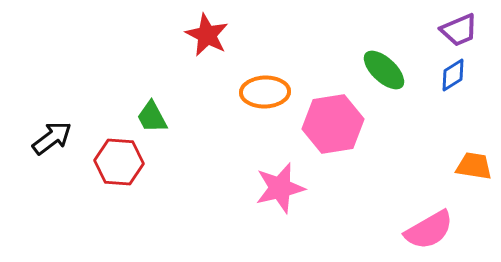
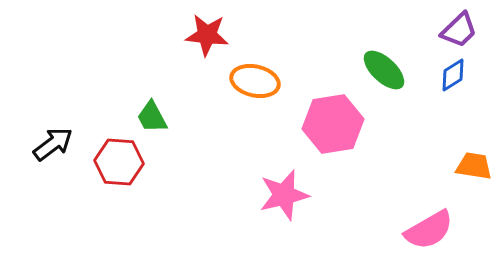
purple trapezoid: rotated 21 degrees counterclockwise
red star: rotated 21 degrees counterclockwise
orange ellipse: moved 10 px left, 11 px up; rotated 15 degrees clockwise
black arrow: moved 1 px right, 6 px down
pink star: moved 4 px right, 7 px down
